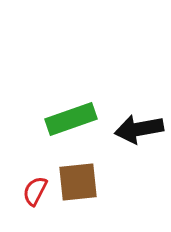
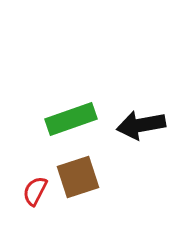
black arrow: moved 2 px right, 4 px up
brown square: moved 5 px up; rotated 12 degrees counterclockwise
